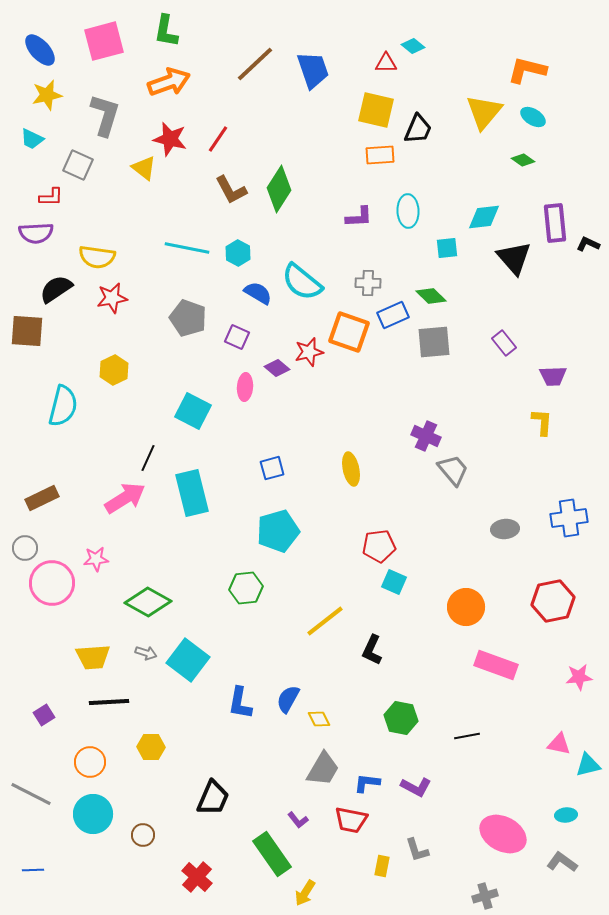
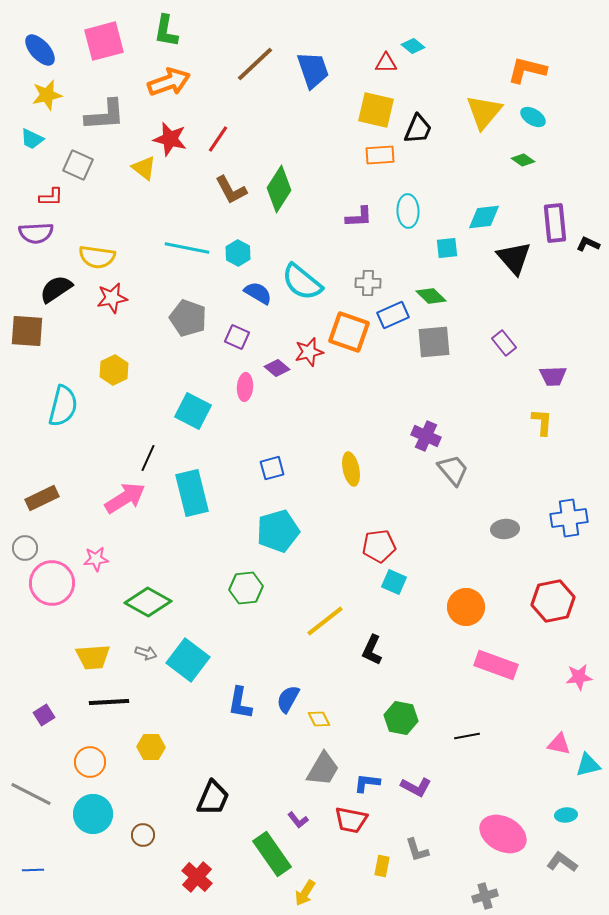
gray L-shape at (105, 115): rotated 69 degrees clockwise
